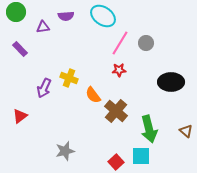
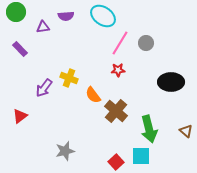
red star: moved 1 px left
purple arrow: rotated 12 degrees clockwise
